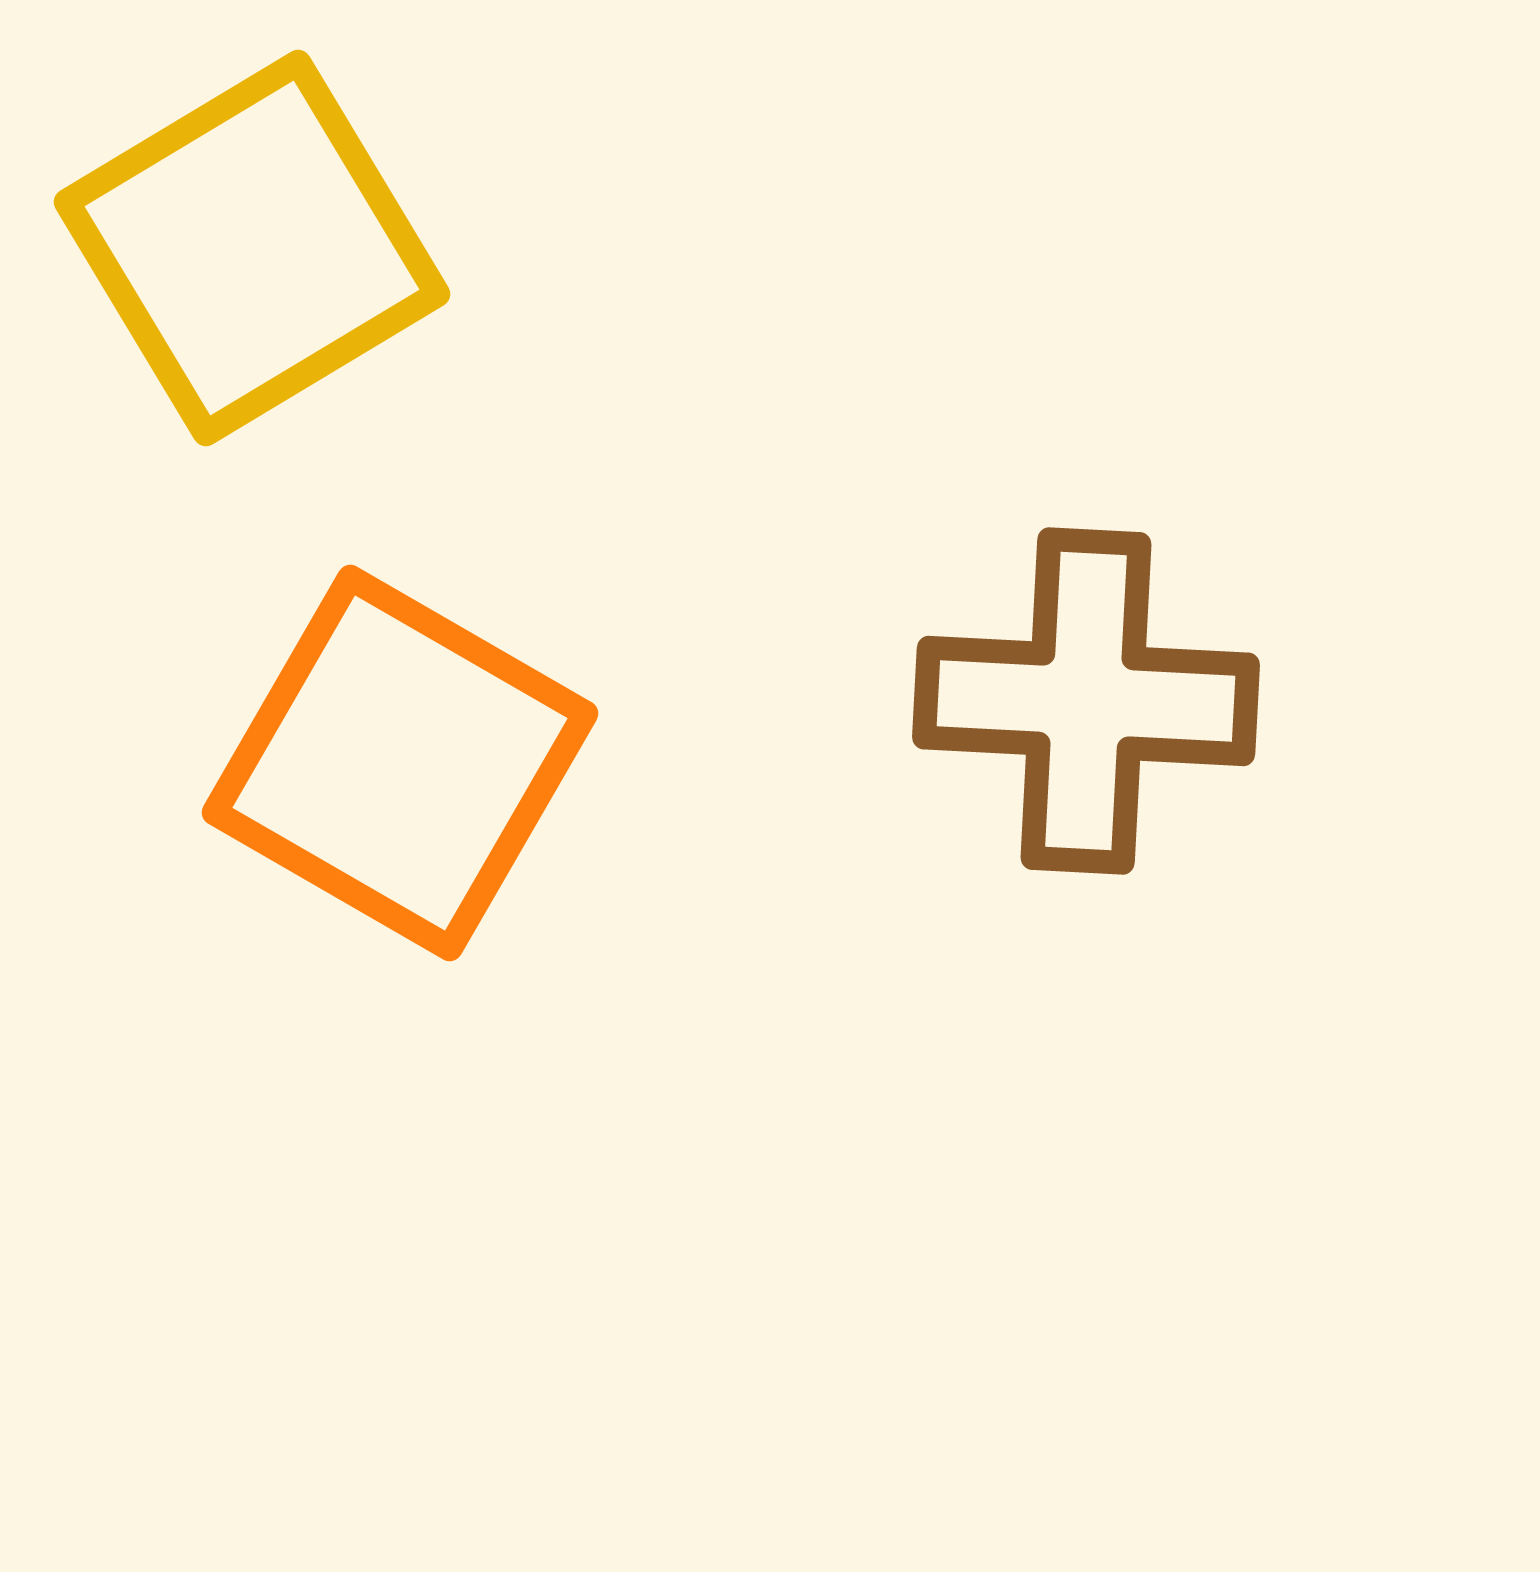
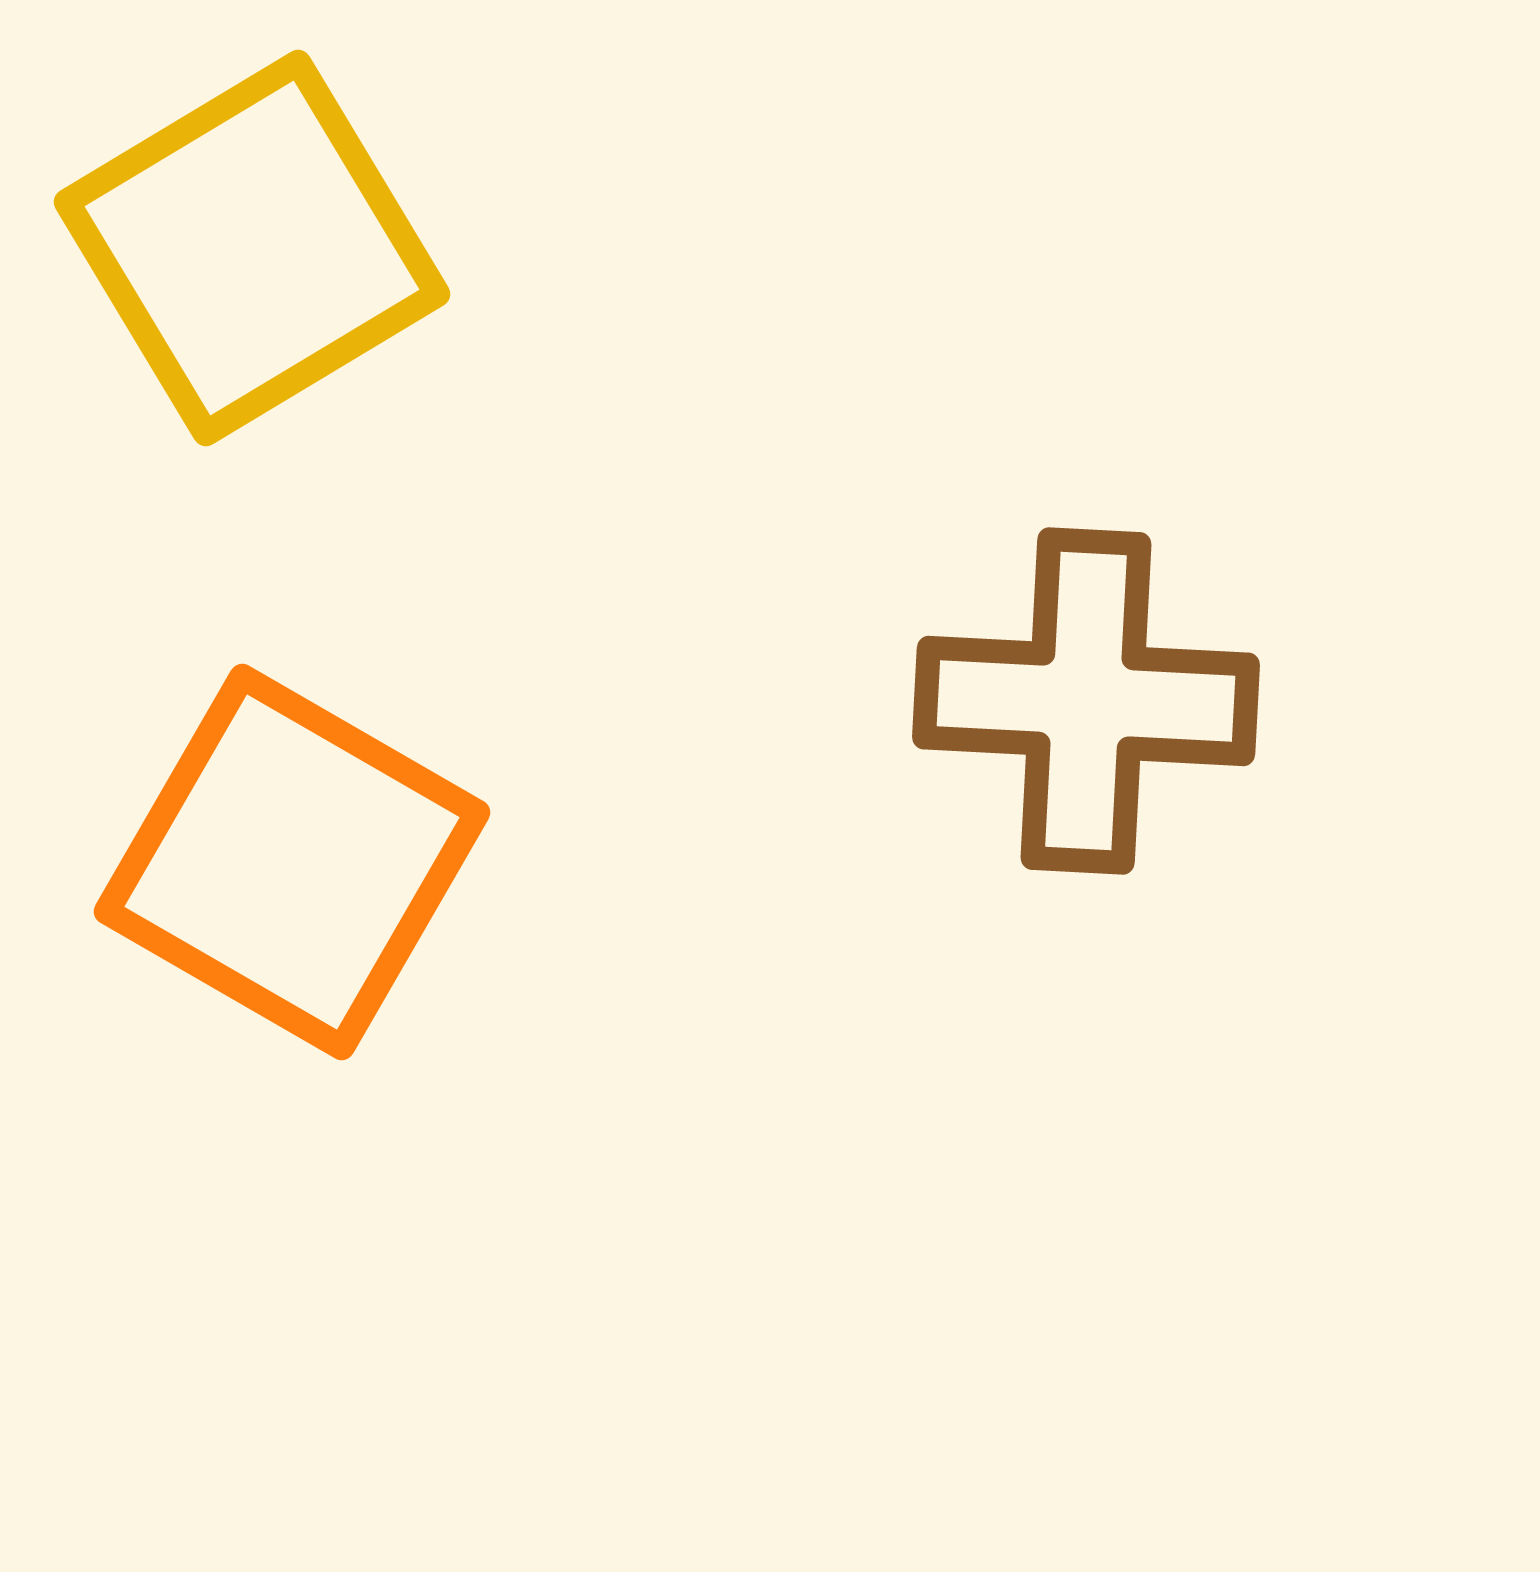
orange square: moved 108 px left, 99 px down
